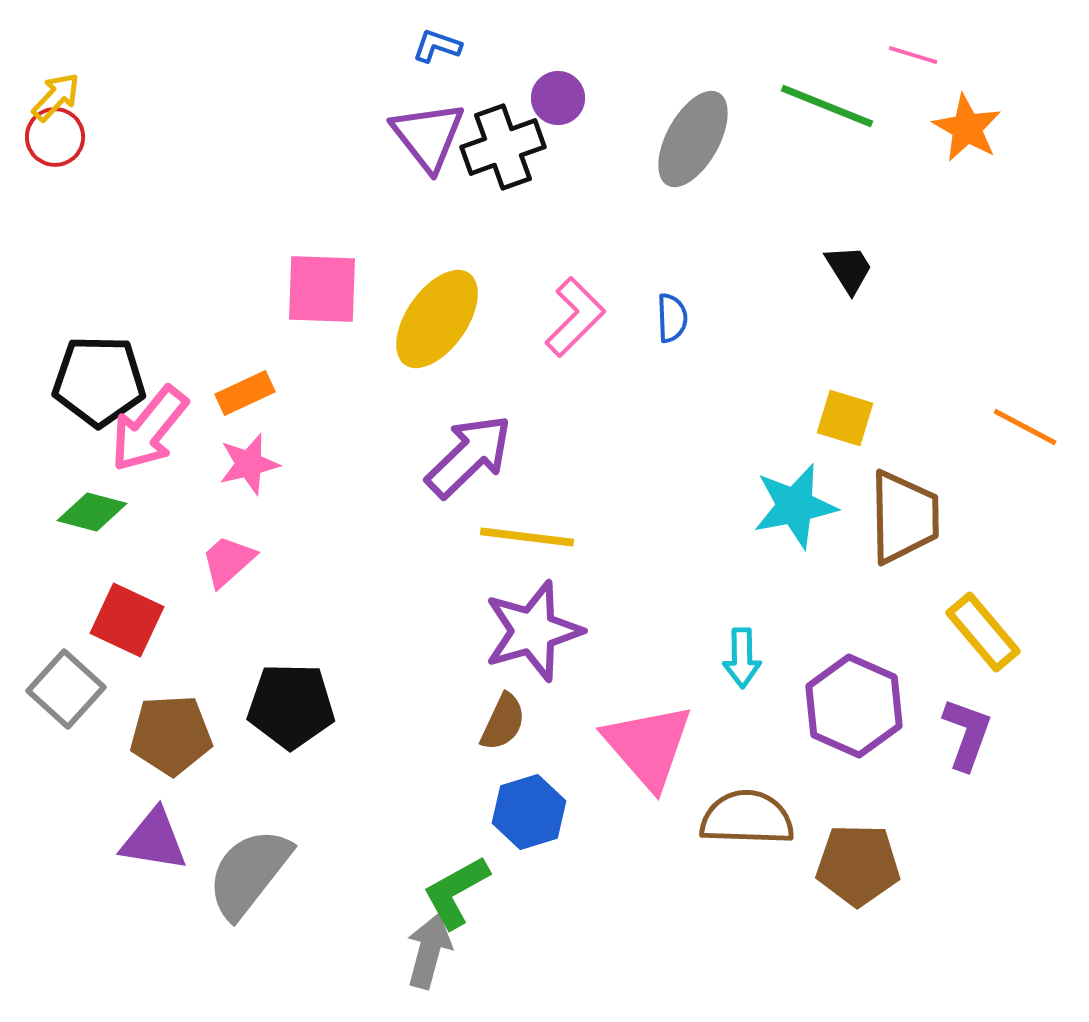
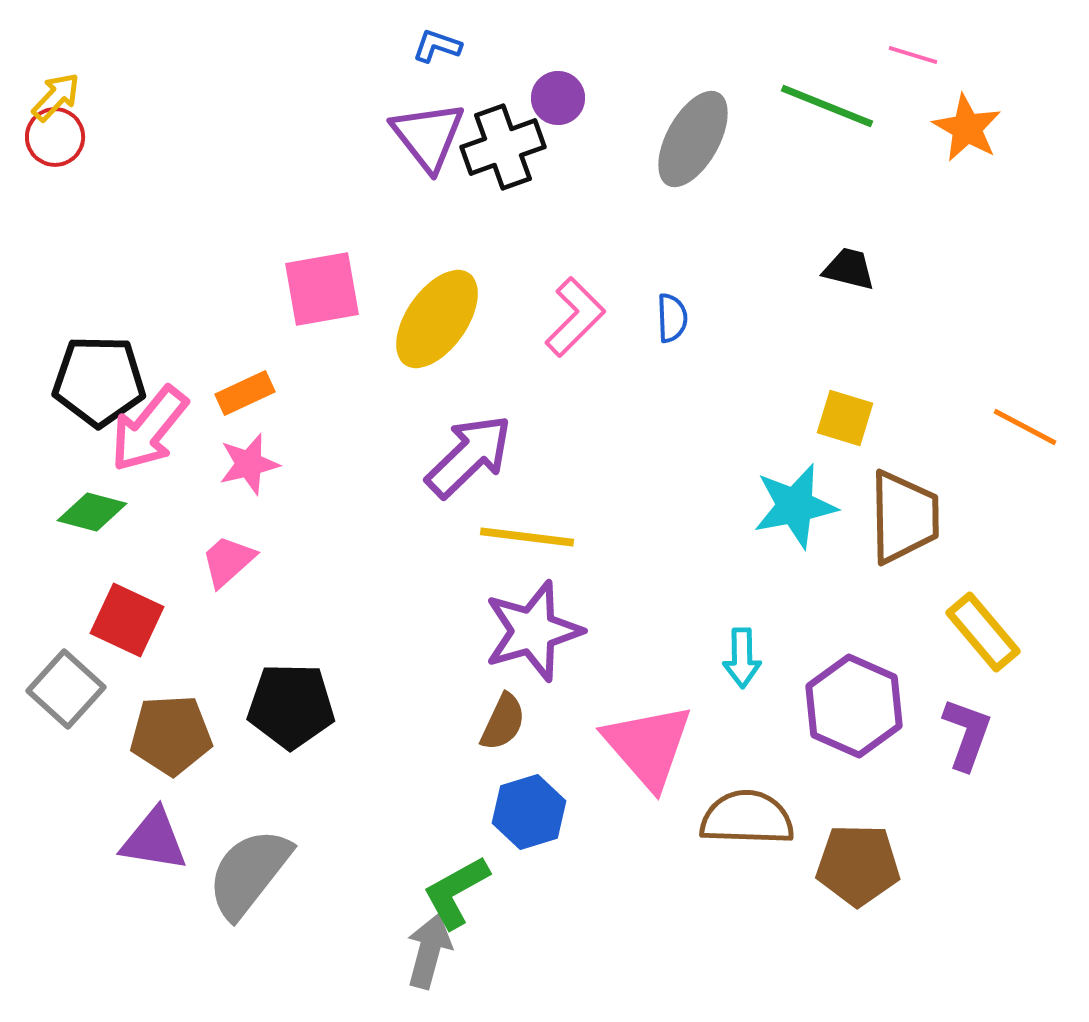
black trapezoid at (849, 269): rotated 44 degrees counterclockwise
pink square at (322, 289): rotated 12 degrees counterclockwise
